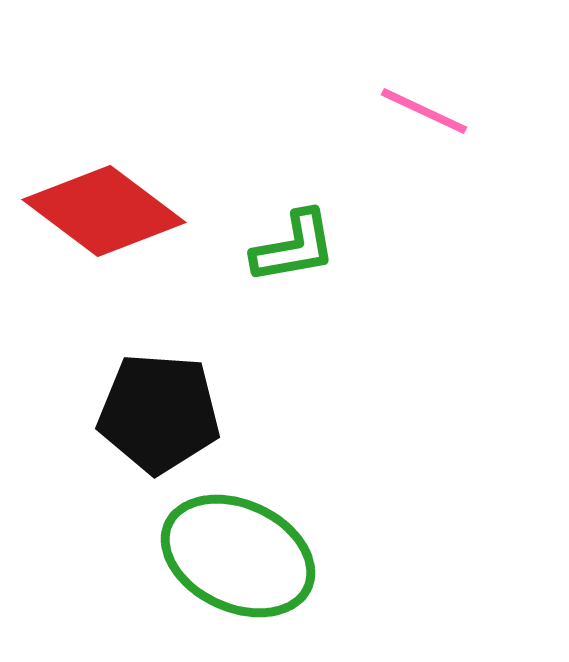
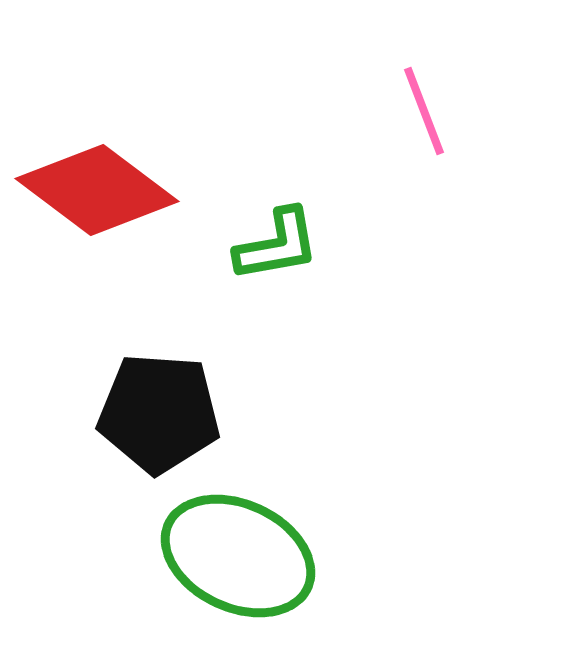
pink line: rotated 44 degrees clockwise
red diamond: moved 7 px left, 21 px up
green L-shape: moved 17 px left, 2 px up
